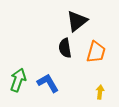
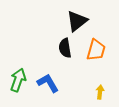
orange trapezoid: moved 2 px up
